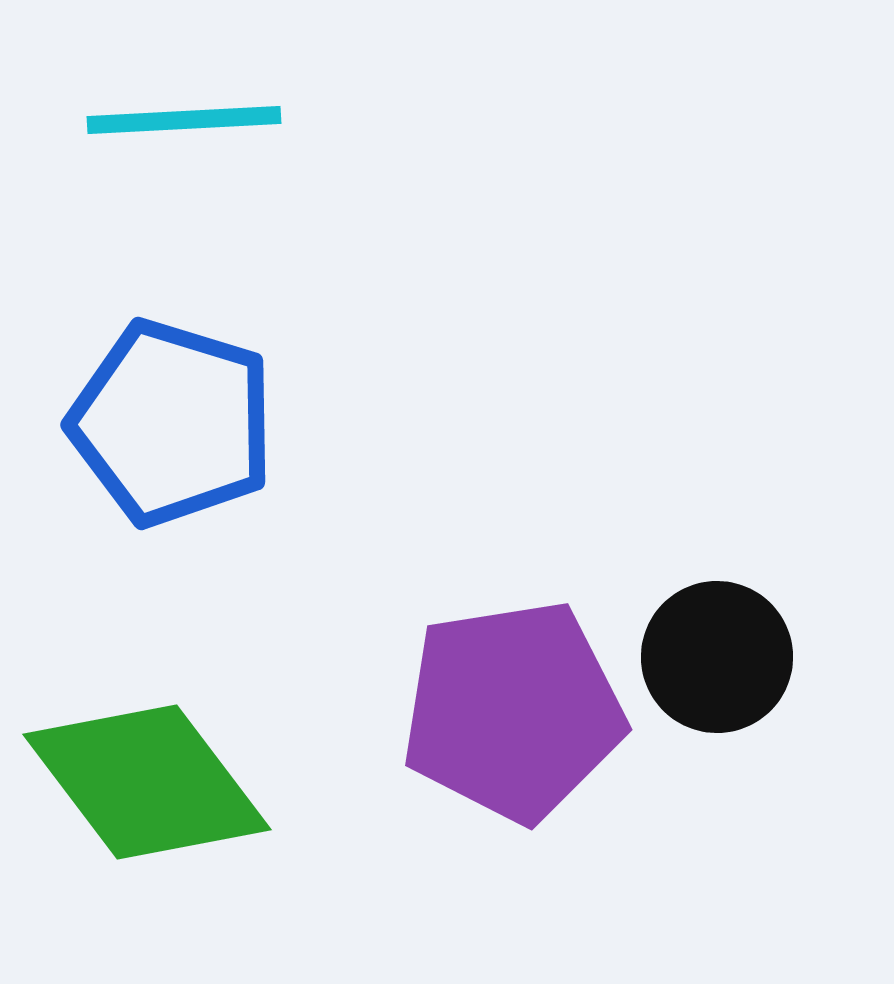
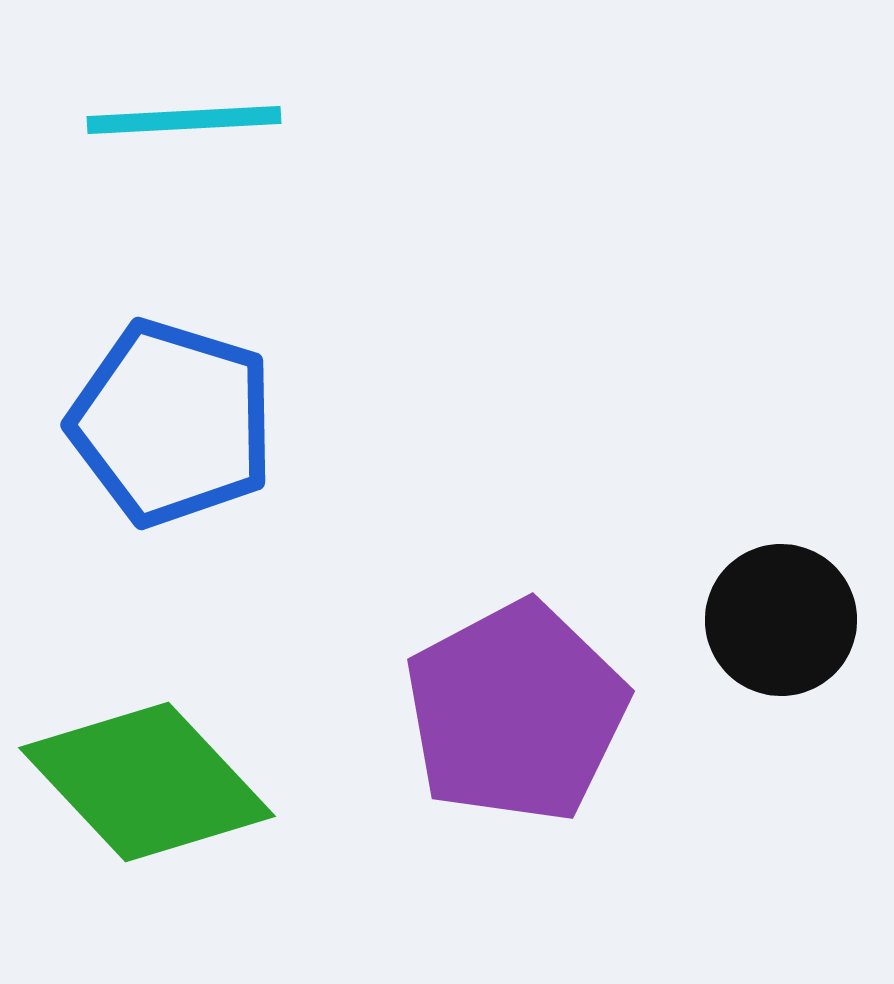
black circle: moved 64 px right, 37 px up
purple pentagon: moved 3 px right, 1 px down; rotated 19 degrees counterclockwise
green diamond: rotated 6 degrees counterclockwise
